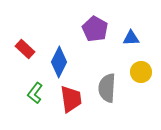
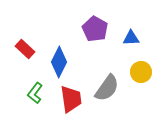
gray semicircle: rotated 148 degrees counterclockwise
